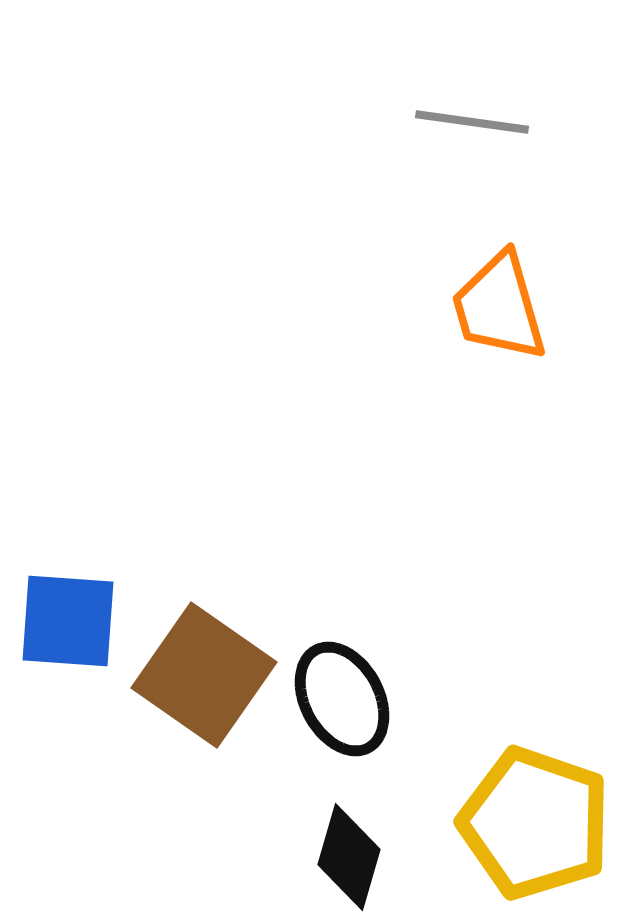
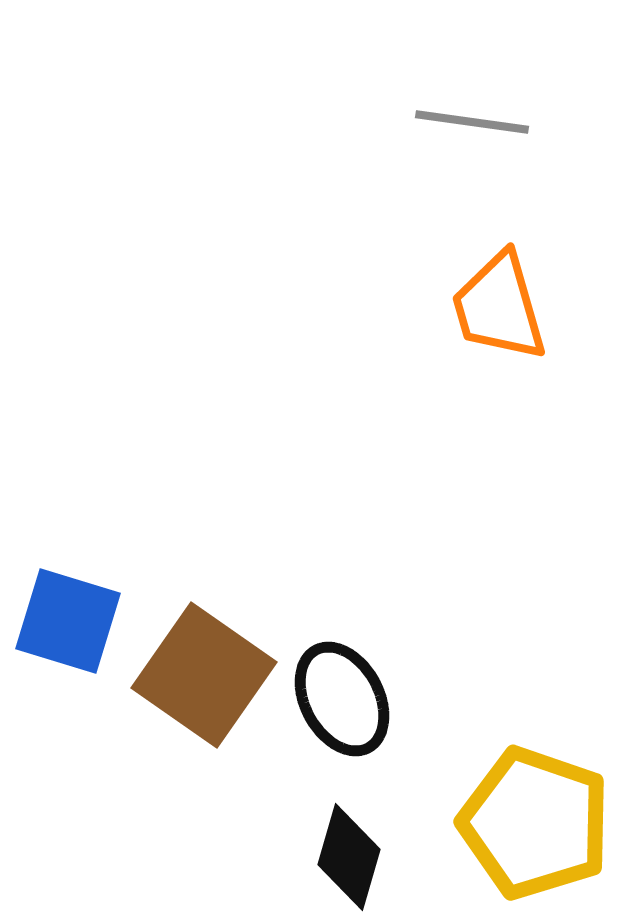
blue square: rotated 13 degrees clockwise
